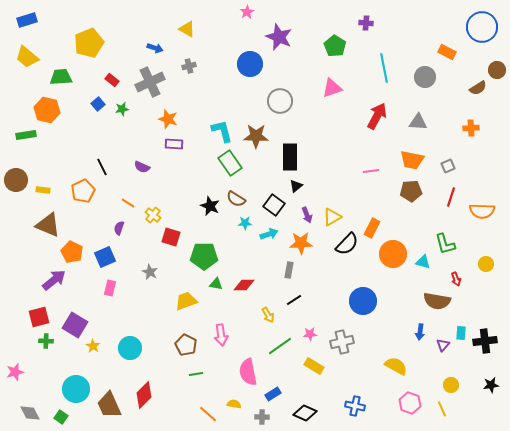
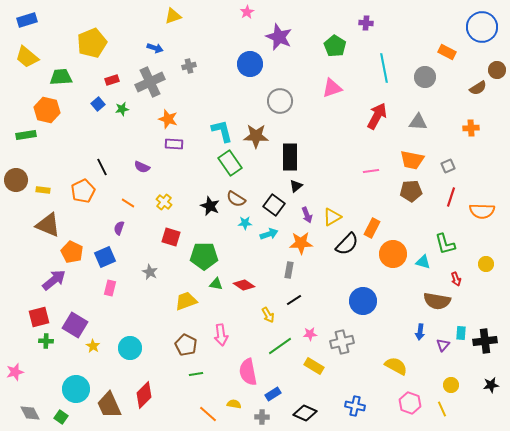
yellow triangle at (187, 29): moved 14 px left, 13 px up; rotated 48 degrees counterclockwise
yellow pentagon at (89, 43): moved 3 px right
red rectangle at (112, 80): rotated 56 degrees counterclockwise
yellow cross at (153, 215): moved 11 px right, 13 px up
red diamond at (244, 285): rotated 35 degrees clockwise
